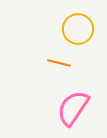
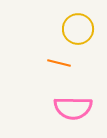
pink semicircle: rotated 123 degrees counterclockwise
